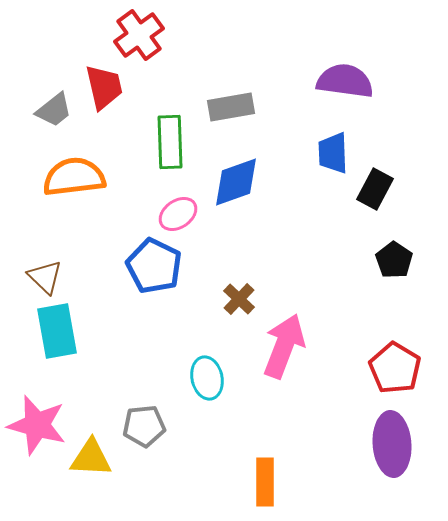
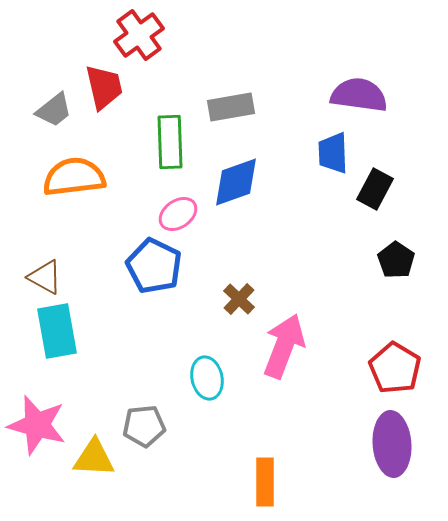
purple semicircle: moved 14 px right, 14 px down
black pentagon: moved 2 px right
brown triangle: rotated 15 degrees counterclockwise
yellow triangle: moved 3 px right
